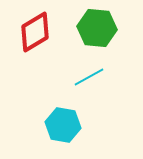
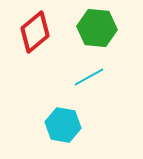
red diamond: rotated 9 degrees counterclockwise
